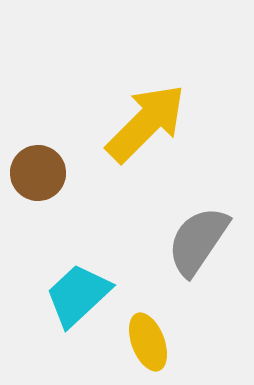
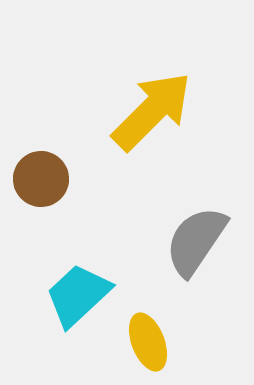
yellow arrow: moved 6 px right, 12 px up
brown circle: moved 3 px right, 6 px down
gray semicircle: moved 2 px left
